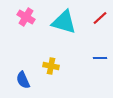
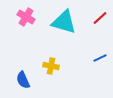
blue line: rotated 24 degrees counterclockwise
